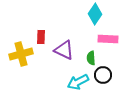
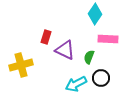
red rectangle: moved 5 px right; rotated 16 degrees clockwise
purple triangle: moved 1 px right
yellow cross: moved 11 px down
green semicircle: moved 2 px left, 1 px up; rotated 24 degrees clockwise
black circle: moved 2 px left, 3 px down
cyan arrow: moved 2 px left, 2 px down
